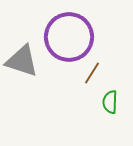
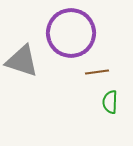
purple circle: moved 2 px right, 4 px up
brown line: moved 5 px right, 1 px up; rotated 50 degrees clockwise
